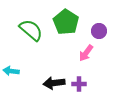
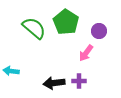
green semicircle: moved 3 px right, 2 px up
purple cross: moved 3 px up
